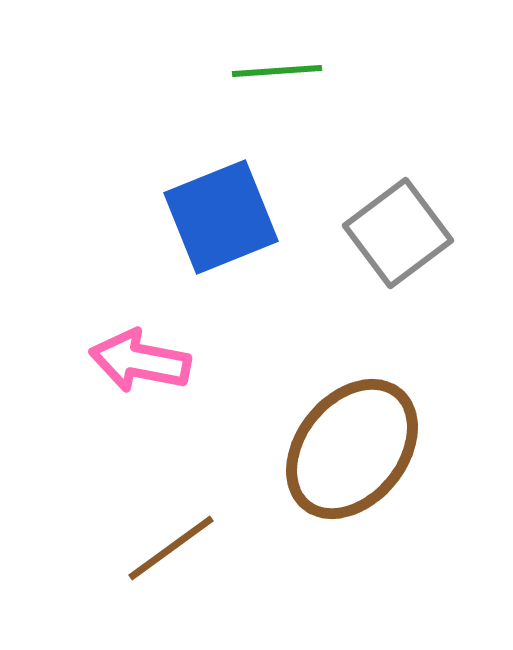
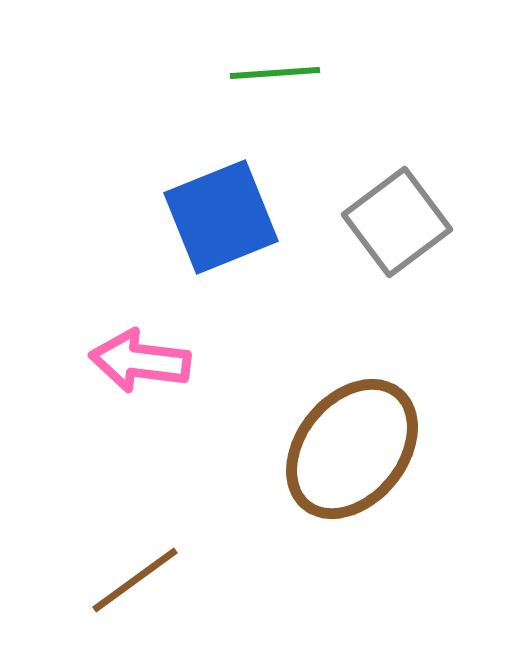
green line: moved 2 px left, 2 px down
gray square: moved 1 px left, 11 px up
pink arrow: rotated 4 degrees counterclockwise
brown line: moved 36 px left, 32 px down
